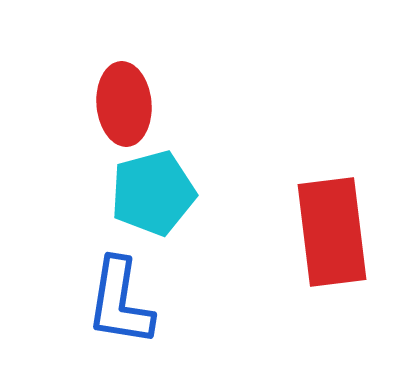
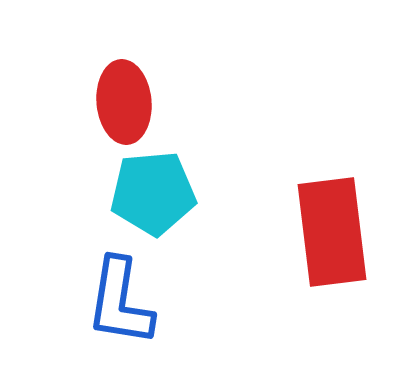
red ellipse: moved 2 px up
cyan pentagon: rotated 10 degrees clockwise
